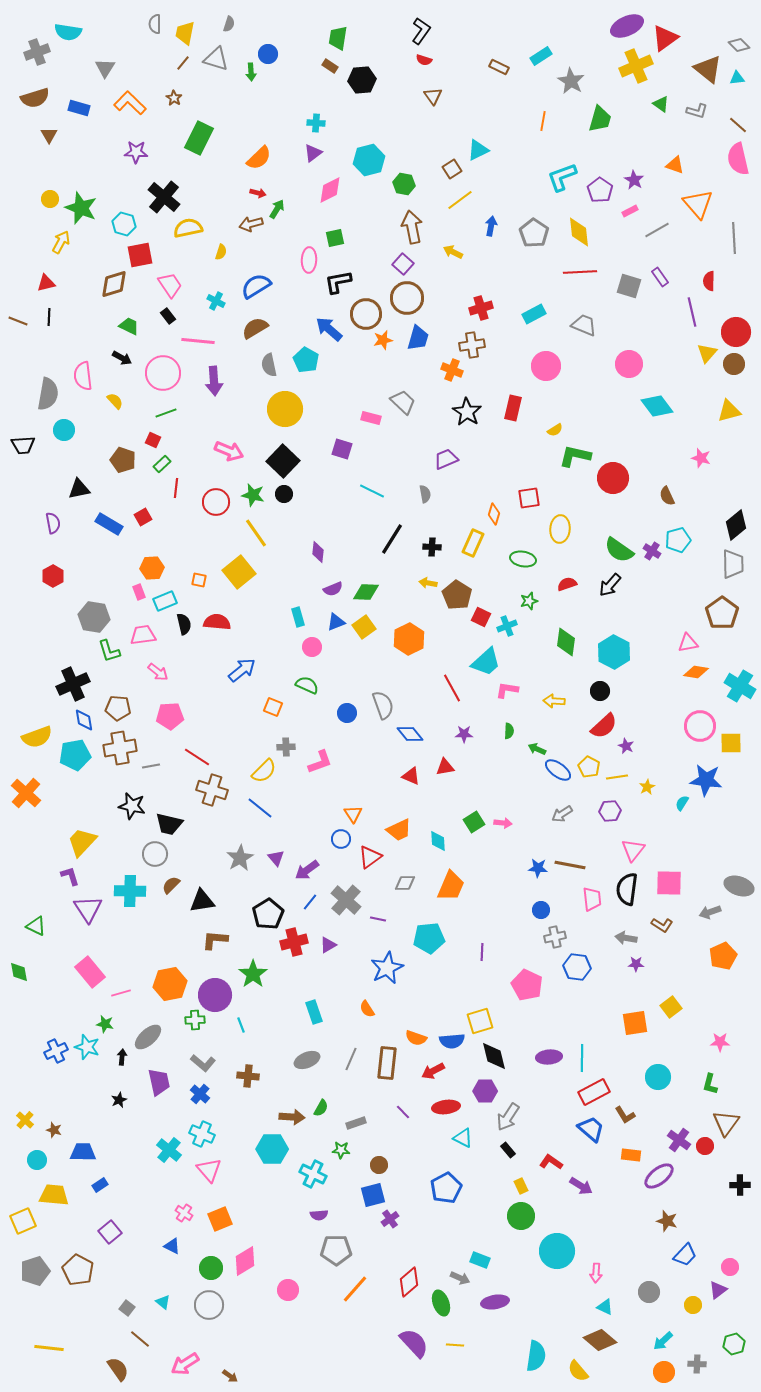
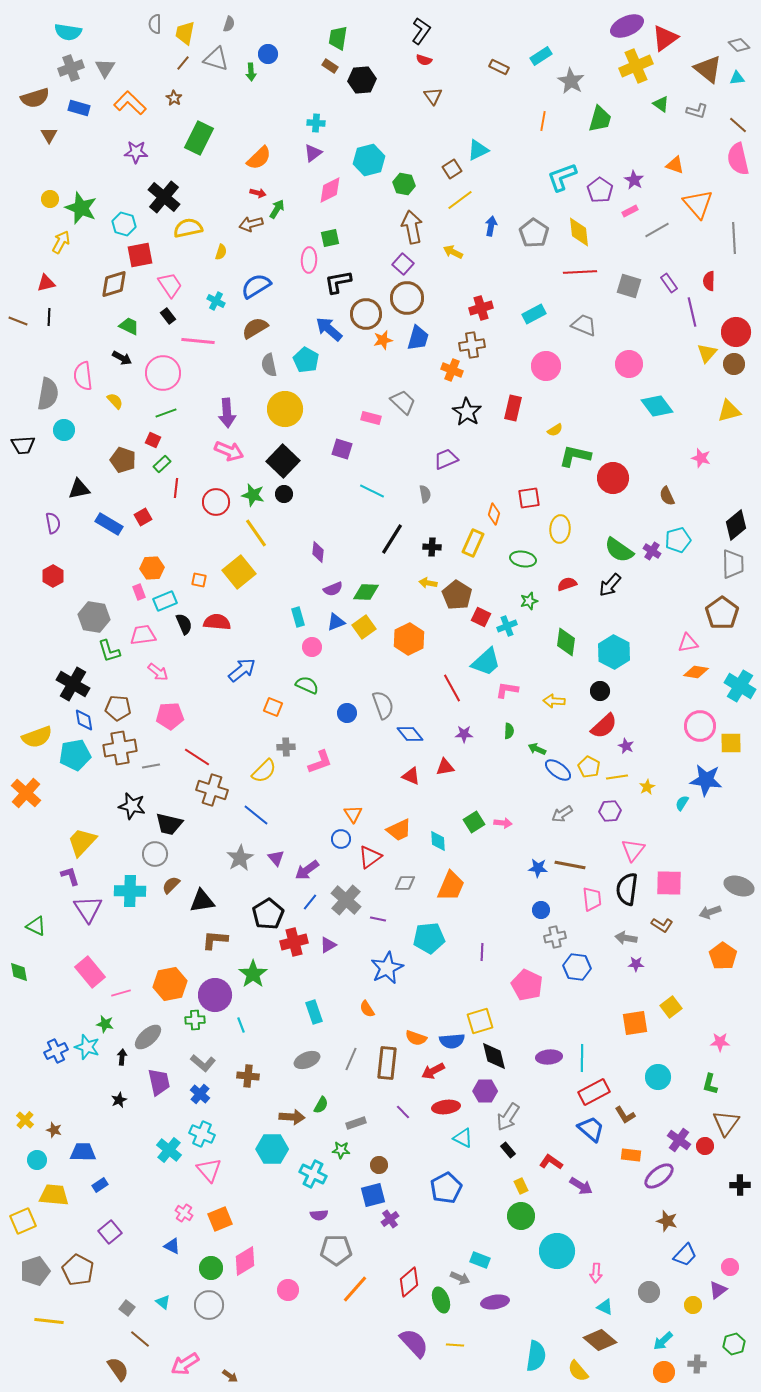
gray cross at (37, 52): moved 34 px right, 16 px down
green square at (335, 238): moved 5 px left
purple rectangle at (660, 277): moved 9 px right, 6 px down
purple arrow at (214, 381): moved 13 px right, 32 px down
black semicircle at (184, 624): rotated 10 degrees counterclockwise
black cross at (73, 684): rotated 36 degrees counterclockwise
blue line at (260, 808): moved 4 px left, 7 px down
orange pentagon at (723, 956): rotated 12 degrees counterclockwise
green semicircle at (321, 1108): moved 3 px up
green ellipse at (441, 1303): moved 3 px up
yellow line at (49, 1348): moved 27 px up
